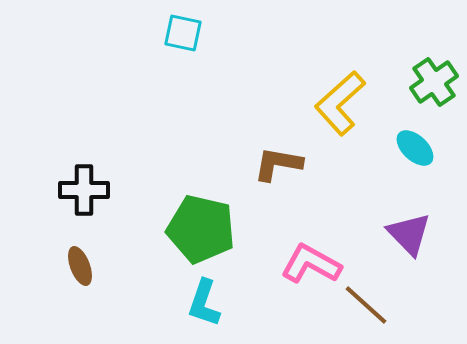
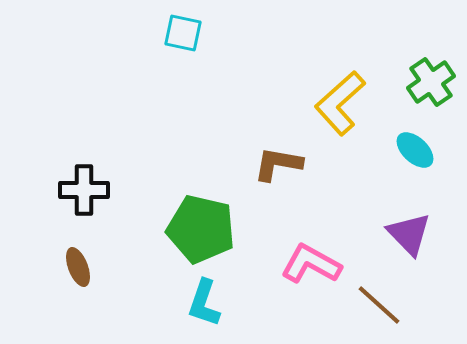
green cross: moved 3 px left
cyan ellipse: moved 2 px down
brown ellipse: moved 2 px left, 1 px down
brown line: moved 13 px right
